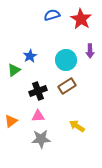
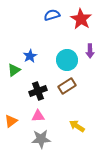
cyan circle: moved 1 px right
